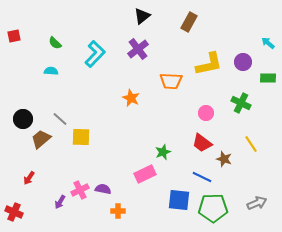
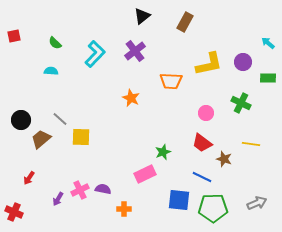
brown rectangle: moved 4 px left
purple cross: moved 3 px left, 2 px down
black circle: moved 2 px left, 1 px down
yellow line: rotated 48 degrees counterclockwise
purple arrow: moved 2 px left, 3 px up
orange cross: moved 6 px right, 2 px up
